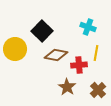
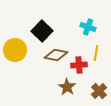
yellow circle: moved 1 px down
brown cross: moved 1 px right, 1 px down
